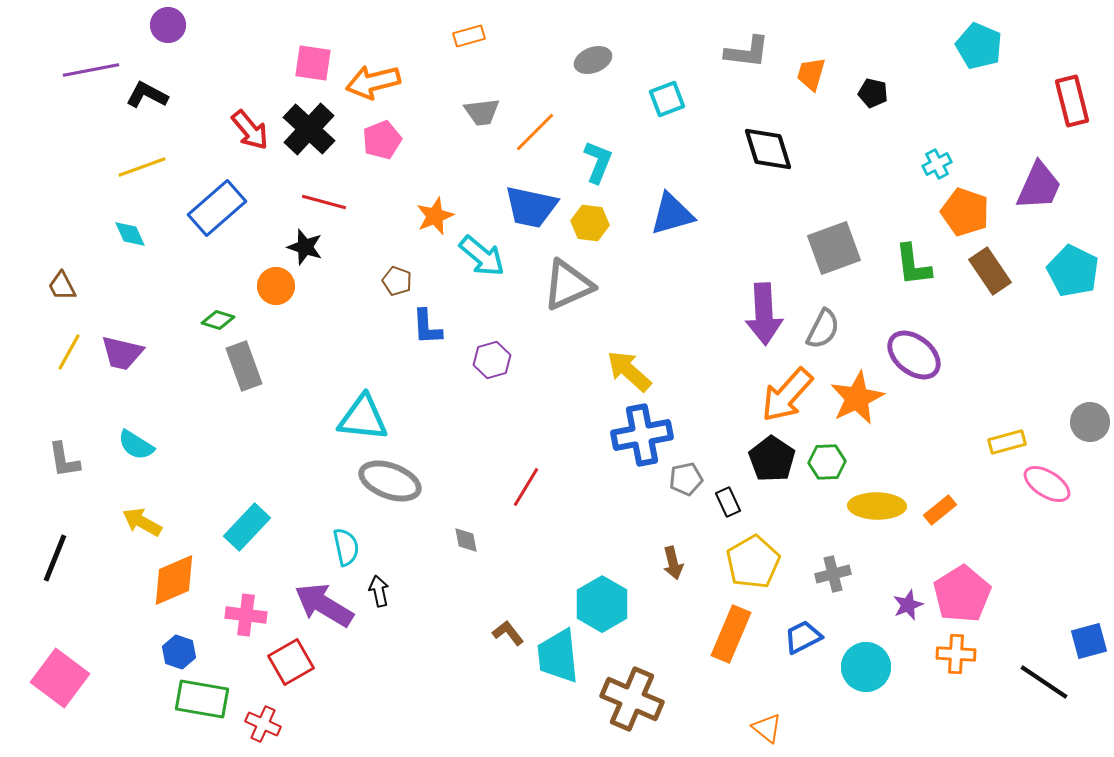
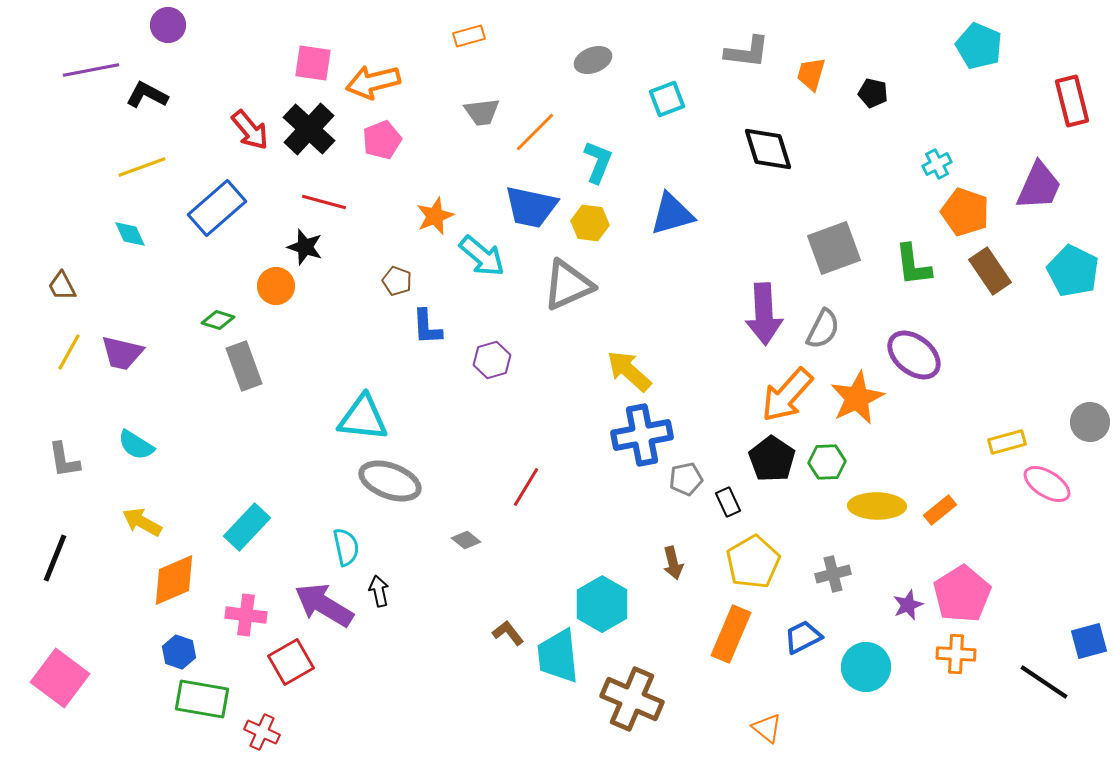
gray diamond at (466, 540): rotated 40 degrees counterclockwise
red cross at (263, 724): moved 1 px left, 8 px down
